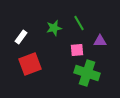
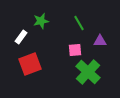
green star: moved 13 px left, 7 px up
pink square: moved 2 px left
green cross: moved 1 px right, 1 px up; rotated 25 degrees clockwise
